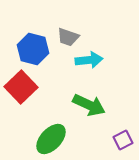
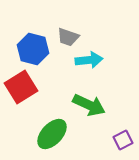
red square: rotated 12 degrees clockwise
green ellipse: moved 1 px right, 5 px up
